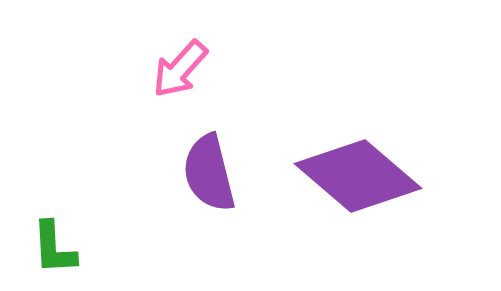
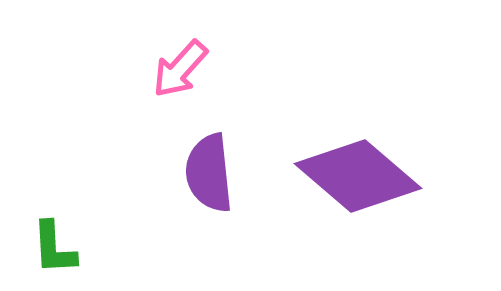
purple semicircle: rotated 8 degrees clockwise
